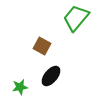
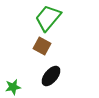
green trapezoid: moved 28 px left
green star: moved 7 px left
